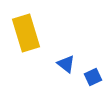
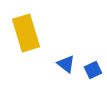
blue square: moved 7 px up
